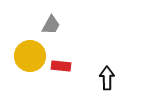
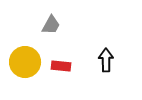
yellow circle: moved 5 px left, 6 px down
black arrow: moved 1 px left, 18 px up
